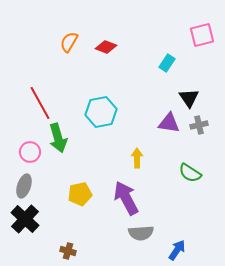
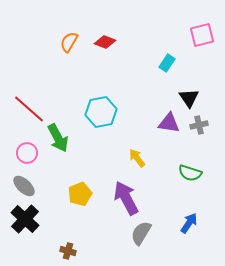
red diamond: moved 1 px left, 5 px up
red line: moved 11 px left, 6 px down; rotated 20 degrees counterclockwise
green arrow: rotated 12 degrees counterclockwise
pink circle: moved 3 px left, 1 px down
yellow arrow: rotated 36 degrees counterclockwise
green semicircle: rotated 15 degrees counterclockwise
gray ellipse: rotated 65 degrees counterclockwise
yellow pentagon: rotated 10 degrees counterclockwise
gray semicircle: rotated 125 degrees clockwise
blue arrow: moved 12 px right, 27 px up
